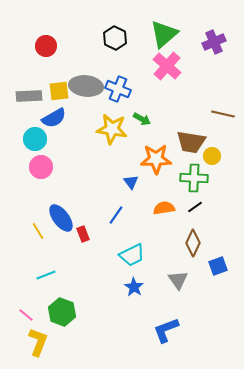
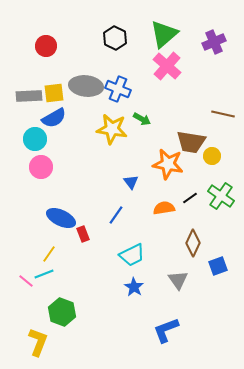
yellow square: moved 5 px left, 2 px down
orange star: moved 12 px right, 5 px down; rotated 12 degrees clockwise
green cross: moved 27 px right, 18 px down; rotated 32 degrees clockwise
black line: moved 5 px left, 9 px up
blue ellipse: rotated 28 degrees counterclockwise
yellow line: moved 11 px right, 23 px down; rotated 66 degrees clockwise
cyan line: moved 2 px left, 1 px up
pink line: moved 34 px up
